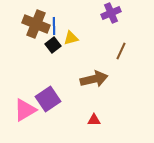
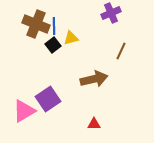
pink triangle: moved 1 px left, 1 px down
red triangle: moved 4 px down
